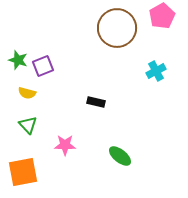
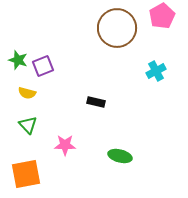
green ellipse: rotated 25 degrees counterclockwise
orange square: moved 3 px right, 2 px down
